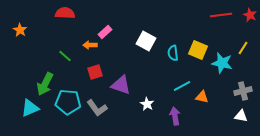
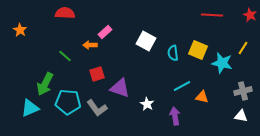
red line: moved 9 px left; rotated 10 degrees clockwise
red square: moved 2 px right, 2 px down
purple triangle: moved 1 px left, 3 px down
